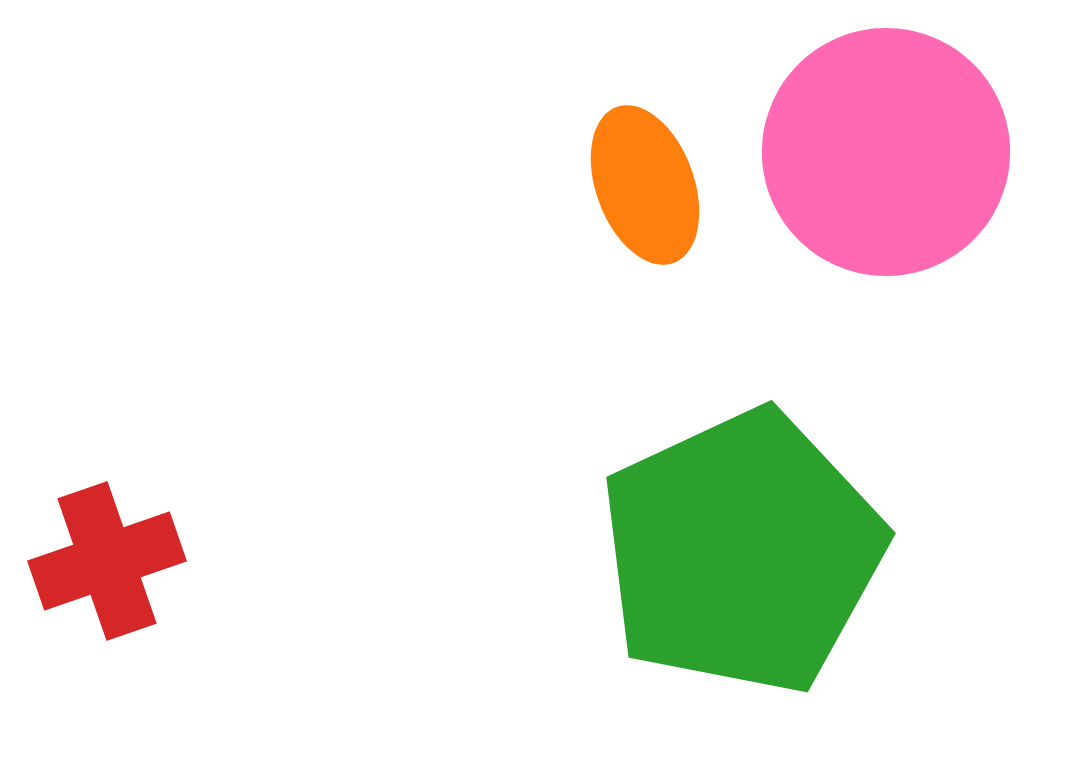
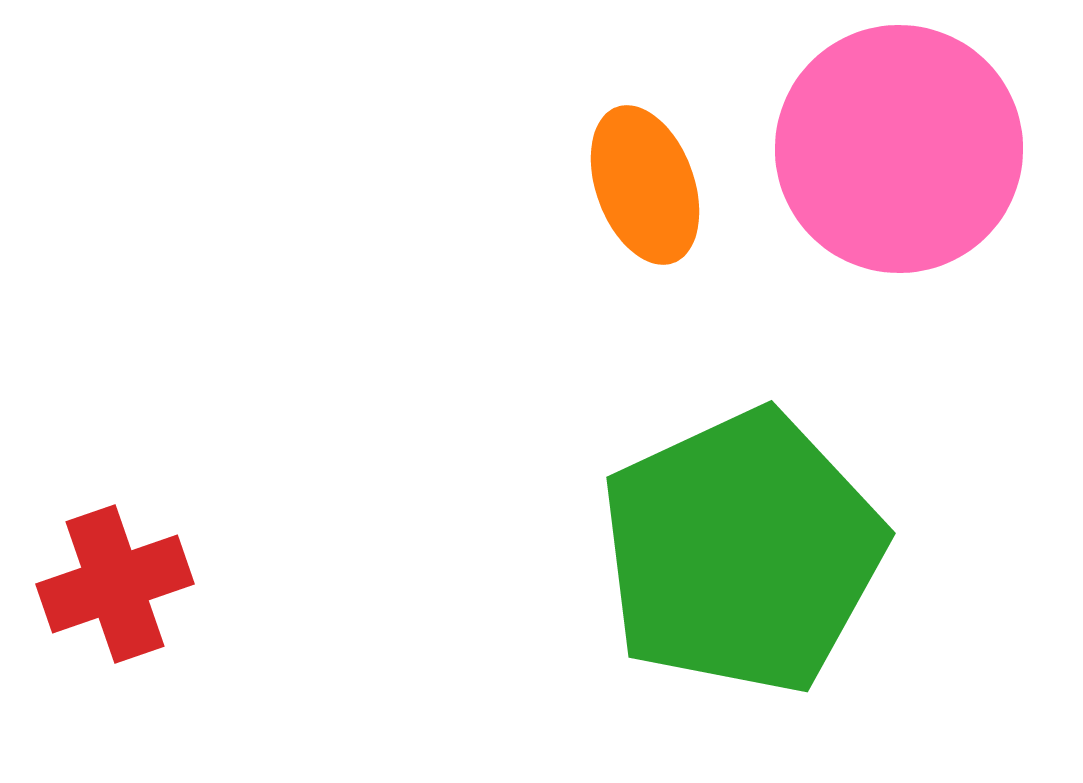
pink circle: moved 13 px right, 3 px up
red cross: moved 8 px right, 23 px down
